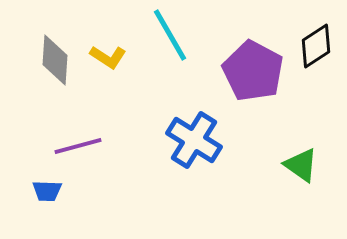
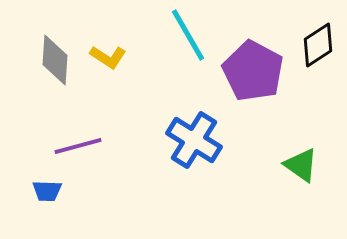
cyan line: moved 18 px right
black diamond: moved 2 px right, 1 px up
